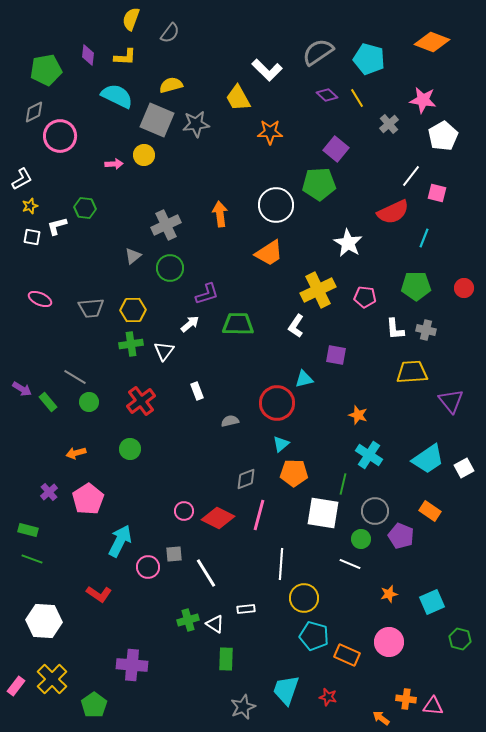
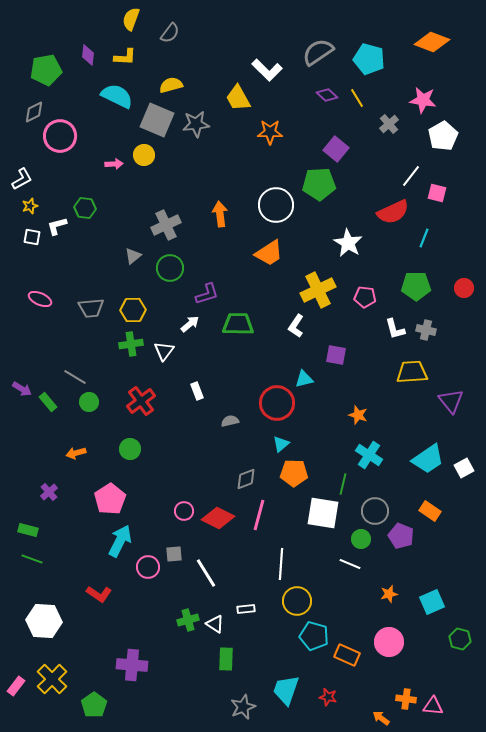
white L-shape at (395, 329): rotated 10 degrees counterclockwise
pink pentagon at (88, 499): moved 22 px right
yellow circle at (304, 598): moved 7 px left, 3 px down
